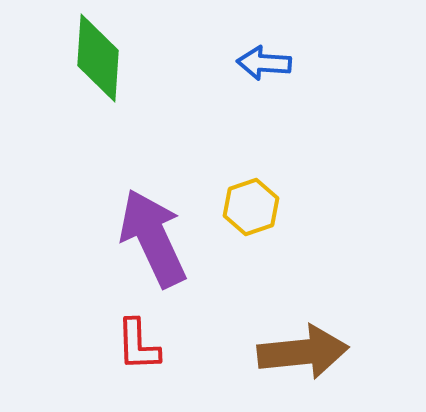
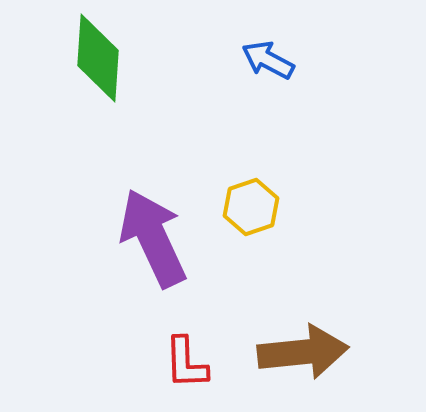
blue arrow: moved 4 px right, 3 px up; rotated 24 degrees clockwise
red L-shape: moved 48 px right, 18 px down
